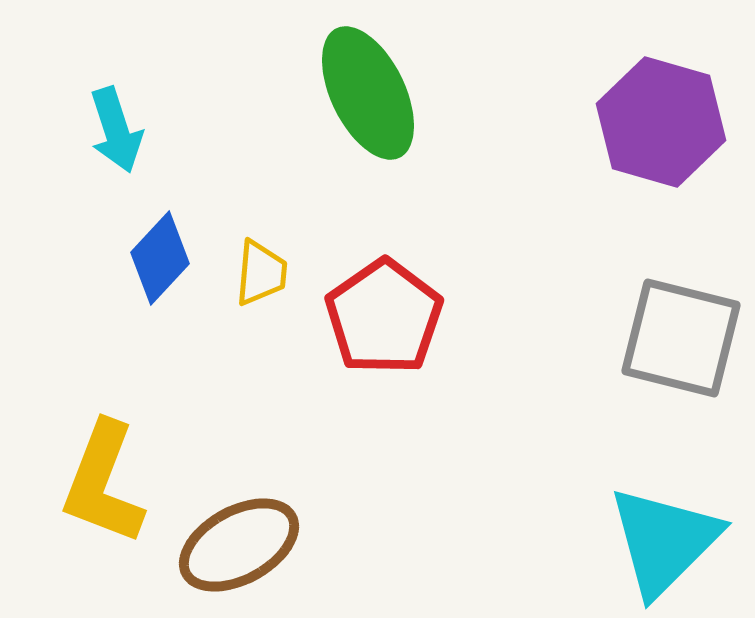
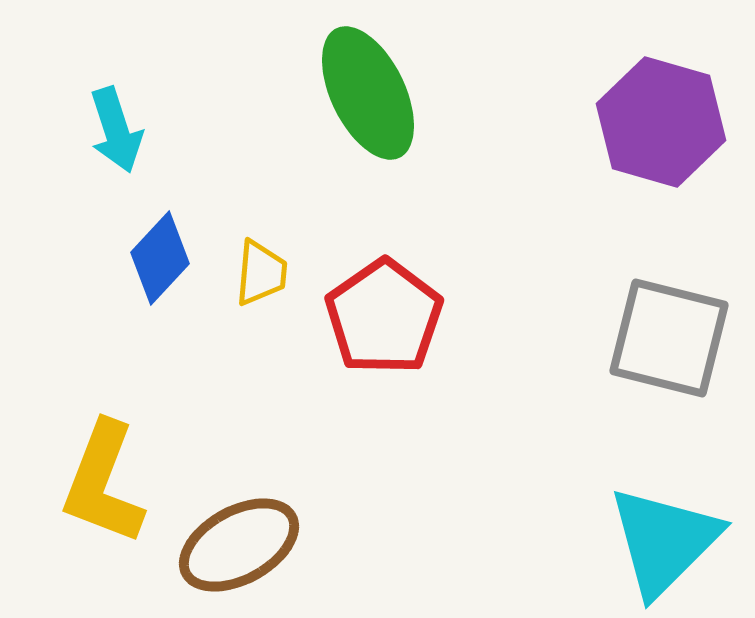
gray square: moved 12 px left
